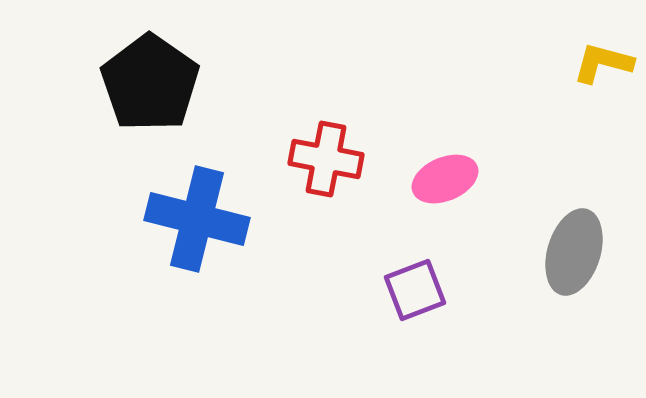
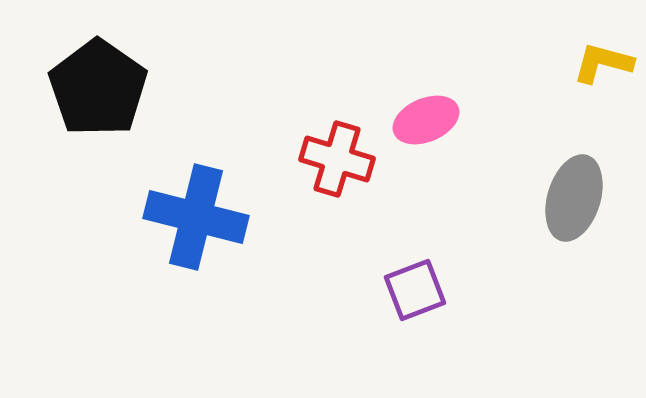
black pentagon: moved 52 px left, 5 px down
red cross: moved 11 px right; rotated 6 degrees clockwise
pink ellipse: moved 19 px left, 59 px up
blue cross: moved 1 px left, 2 px up
gray ellipse: moved 54 px up
